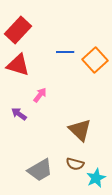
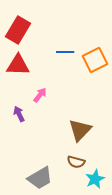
red rectangle: rotated 12 degrees counterclockwise
orange square: rotated 15 degrees clockwise
red triangle: rotated 15 degrees counterclockwise
purple arrow: rotated 28 degrees clockwise
brown triangle: rotated 30 degrees clockwise
brown semicircle: moved 1 px right, 2 px up
gray trapezoid: moved 8 px down
cyan star: moved 1 px left, 1 px down
